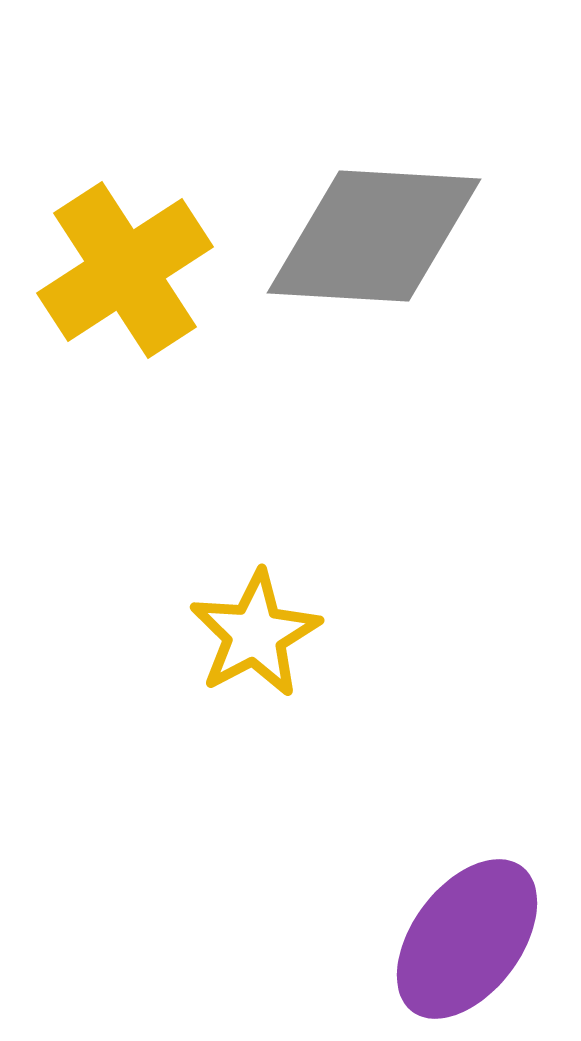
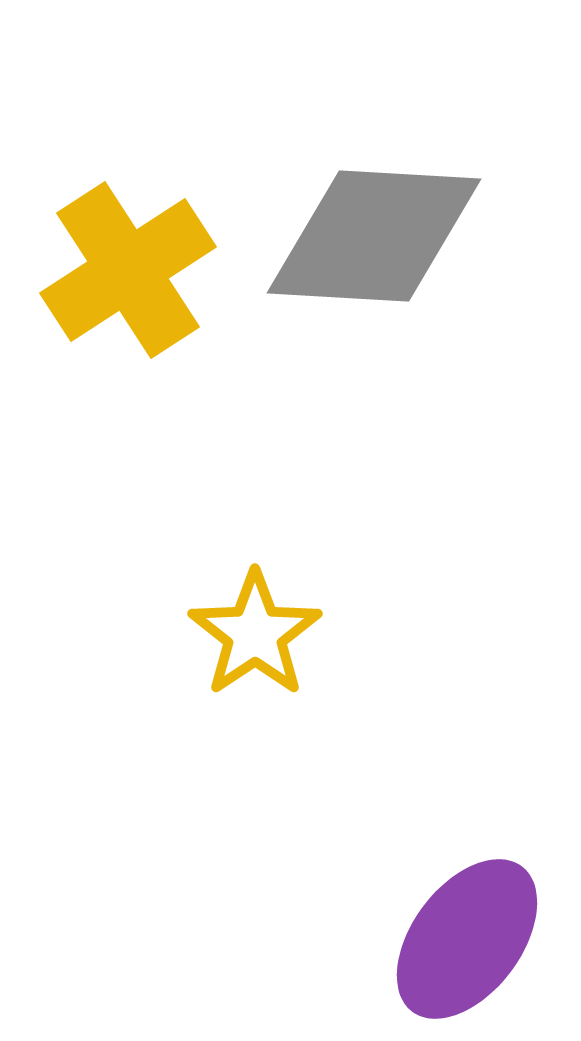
yellow cross: moved 3 px right
yellow star: rotated 6 degrees counterclockwise
